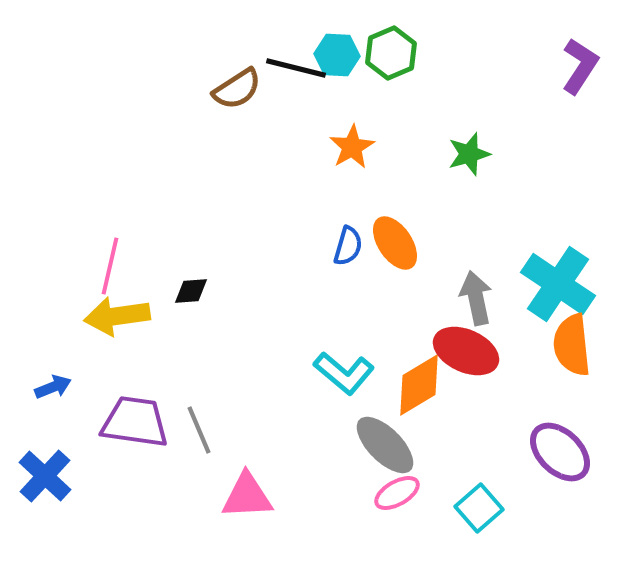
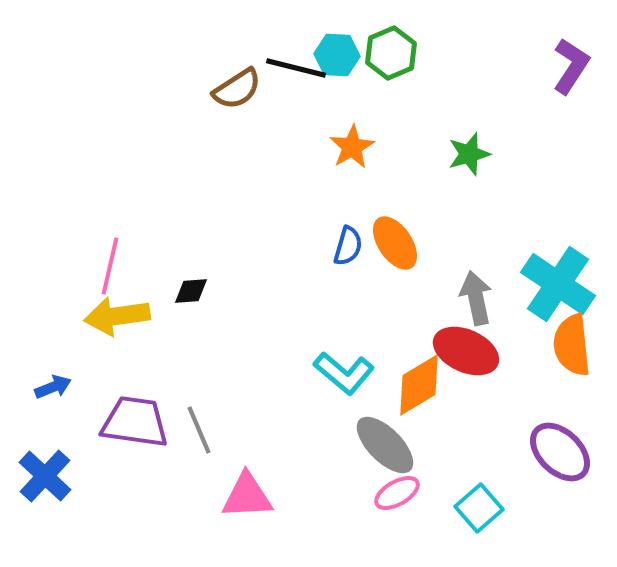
purple L-shape: moved 9 px left
